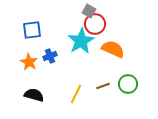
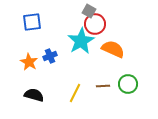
blue square: moved 8 px up
brown line: rotated 16 degrees clockwise
yellow line: moved 1 px left, 1 px up
